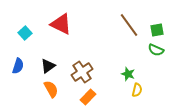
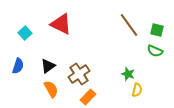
green square: rotated 24 degrees clockwise
green semicircle: moved 1 px left, 1 px down
brown cross: moved 3 px left, 2 px down
